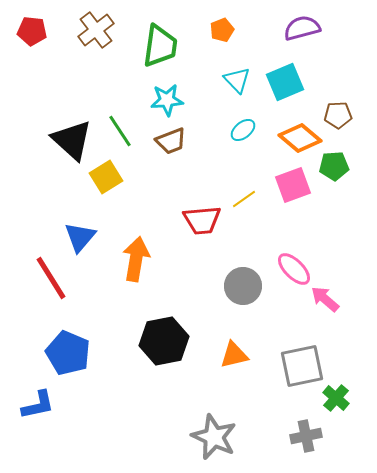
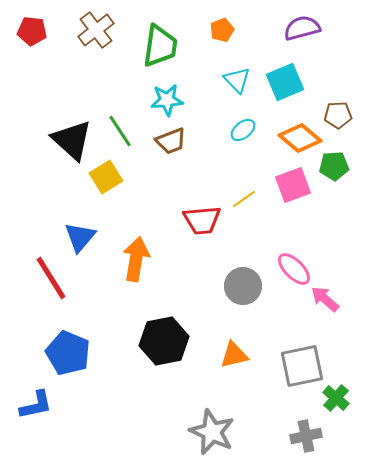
blue L-shape: moved 2 px left
gray star: moved 2 px left, 5 px up
